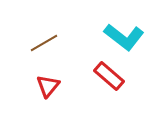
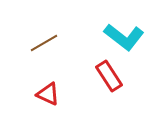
red rectangle: rotated 16 degrees clockwise
red triangle: moved 8 px down; rotated 45 degrees counterclockwise
